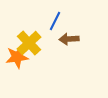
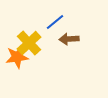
blue line: moved 1 px down; rotated 24 degrees clockwise
